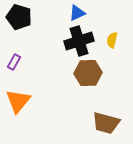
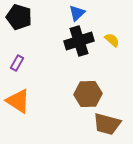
blue triangle: rotated 18 degrees counterclockwise
yellow semicircle: rotated 119 degrees clockwise
purple rectangle: moved 3 px right, 1 px down
brown hexagon: moved 21 px down
orange triangle: rotated 36 degrees counterclockwise
brown trapezoid: moved 1 px right, 1 px down
